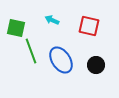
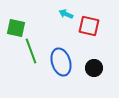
cyan arrow: moved 14 px right, 6 px up
blue ellipse: moved 2 px down; rotated 16 degrees clockwise
black circle: moved 2 px left, 3 px down
